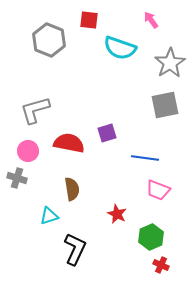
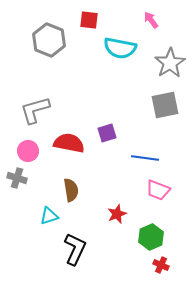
cyan semicircle: rotated 8 degrees counterclockwise
brown semicircle: moved 1 px left, 1 px down
red star: rotated 24 degrees clockwise
